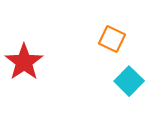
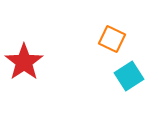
cyan square: moved 5 px up; rotated 12 degrees clockwise
